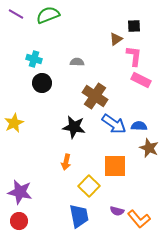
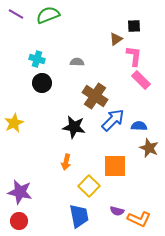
cyan cross: moved 3 px right
pink rectangle: rotated 18 degrees clockwise
blue arrow: moved 1 px left, 4 px up; rotated 80 degrees counterclockwise
orange L-shape: rotated 25 degrees counterclockwise
